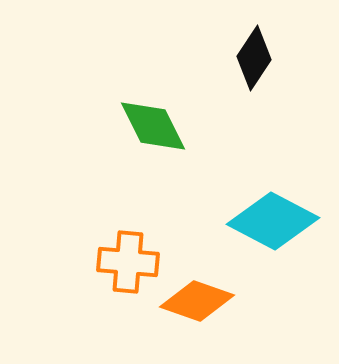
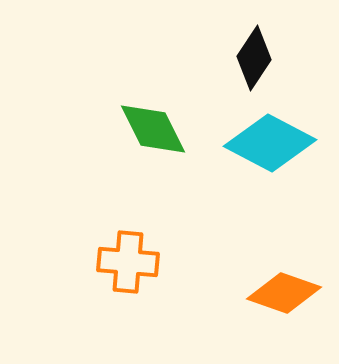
green diamond: moved 3 px down
cyan diamond: moved 3 px left, 78 px up
orange diamond: moved 87 px right, 8 px up
